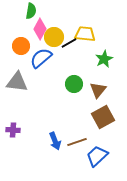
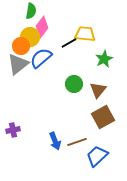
pink diamond: moved 2 px right, 2 px up; rotated 10 degrees clockwise
yellow circle: moved 24 px left
gray triangle: moved 1 px right, 18 px up; rotated 45 degrees counterclockwise
purple cross: rotated 16 degrees counterclockwise
